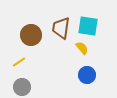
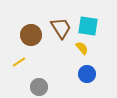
brown trapezoid: rotated 140 degrees clockwise
blue circle: moved 1 px up
gray circle: moved 17 px right
